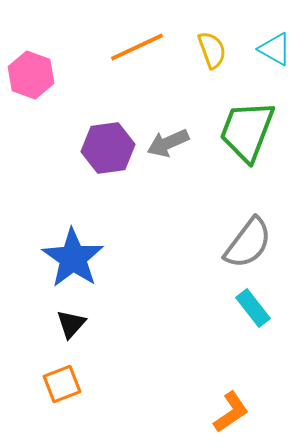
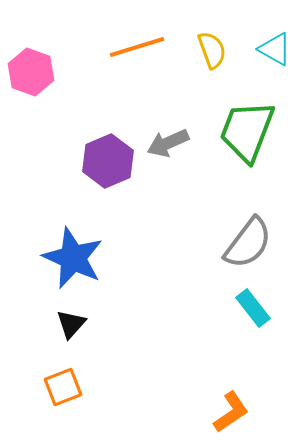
orange line: rotated 8 degrees clockwise
pink hexagon: moved 3 px up
purple hexagon: moved 13 px down; rotated 15 degrees counterclockwise
blue star: rotated 10 degrees counterclockwise
orange square: moved 1 px right, 3 px down
